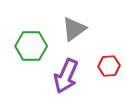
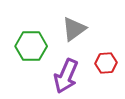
red hexagon: moved 3 px left, 3 px up
